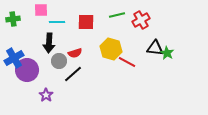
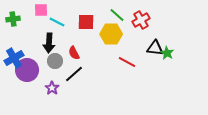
green line: rotated 56 degrees clockwise
cyan line: rotated 28 degrees clockwise
yellow hexagon: moved 15 px up; rotated 15 degrees counterclockwise
red semicircle: moved 1 px left; rotated 80 degrees clockwise
gray circle: moved 4 px left
black line: moved 1 px right
purple star: moved 6 px right, 7 px up
